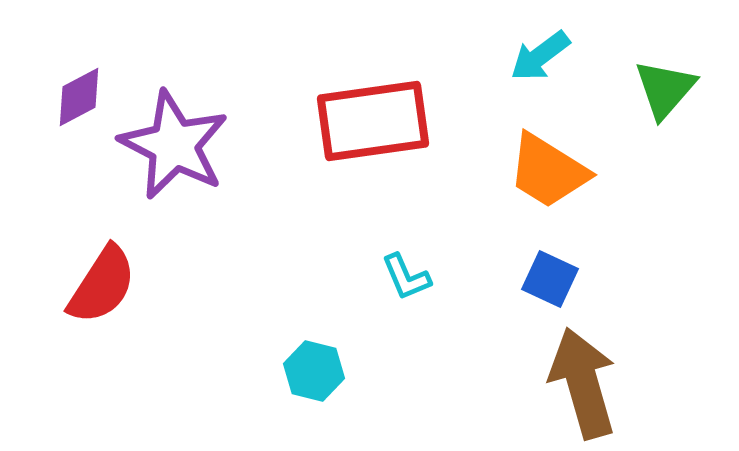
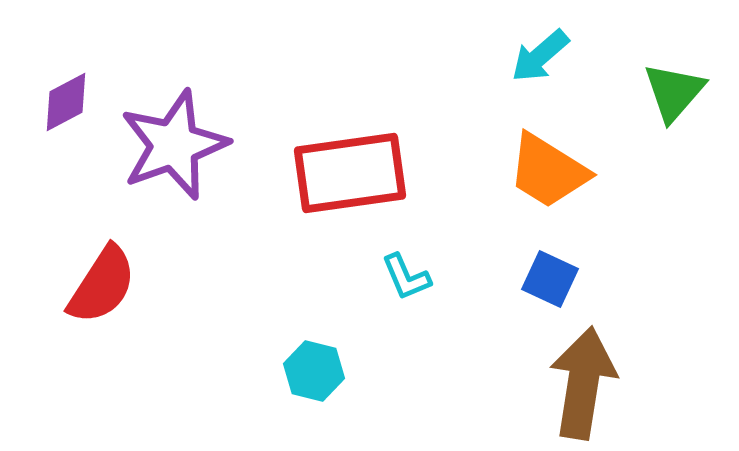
cyan arrow: rotated 4 degrees counterclockwise
green triangle: moved 9 px right, 3 px down
purple diamond: moved 13 px left, 5 px down
red rectangle: moved 23 px left, 52 px down
purple star: rotated 25 degrees clockwise
brown arrow: rotated 25 degrees clockwise
